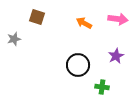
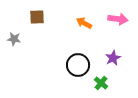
brown square: rotated 21 degrees counterclockwise
gray star: rotated 24 degrees clockwise
purple star: moved 3 px left, 2 px down
green cross: moved 1 px left, 4 px up; rotated 32 degrees clockwise
